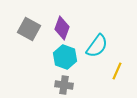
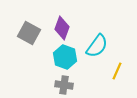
gray square: moved 4 px down
